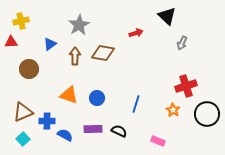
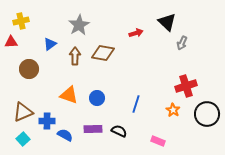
black triangle: moved 6 px down
